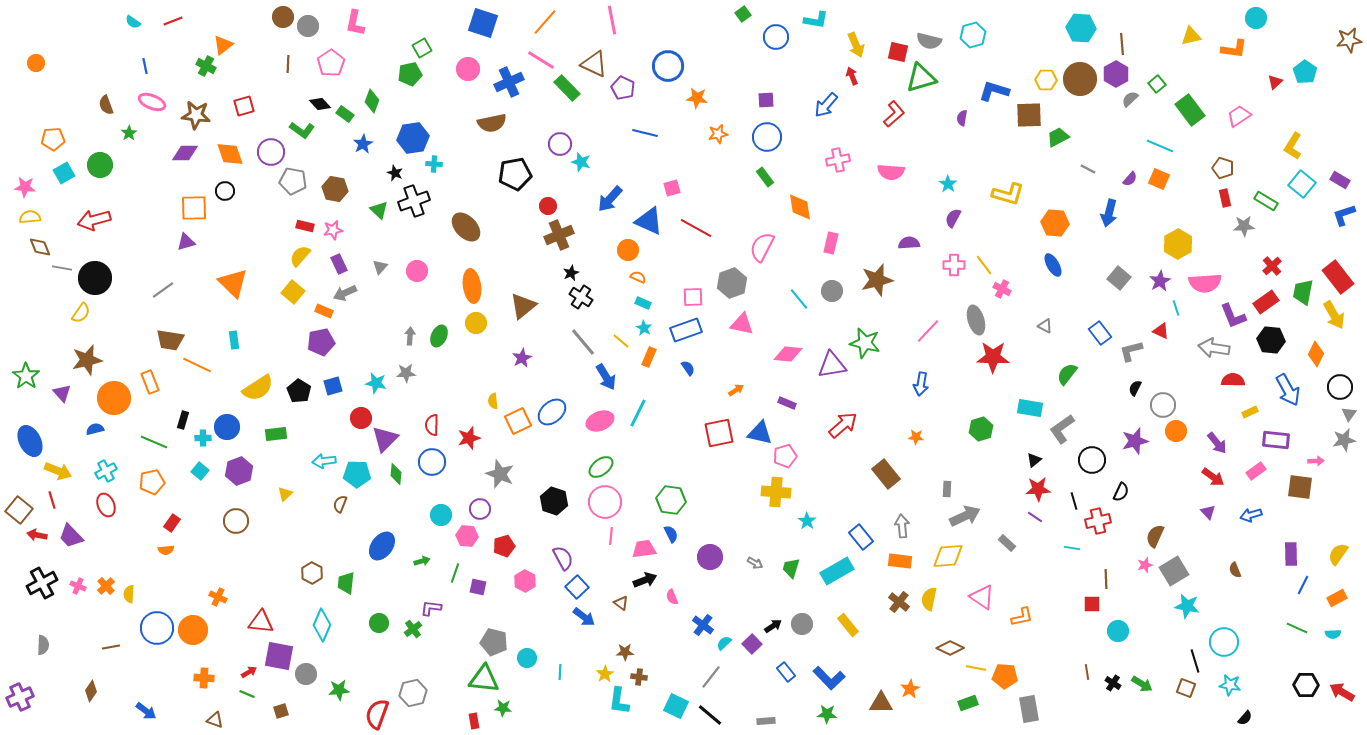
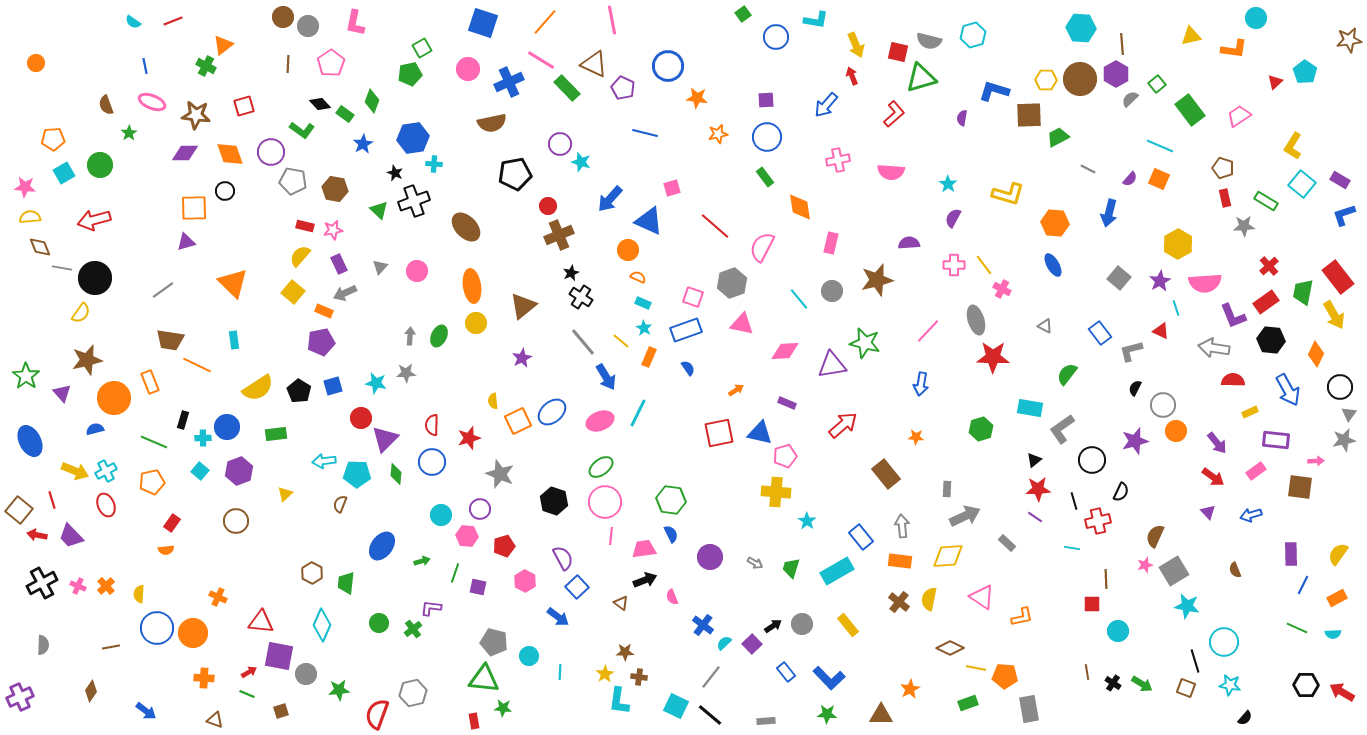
red line at (696, 228): moved 19 px right, 2 px up; rotated 12 degrees clockwise
red cross at (1272, 266): moved 3 px left
pink square at (693, 297): rotated 20 degrees clockwise
pink diamond at (788, 354): moved 3 px left, 3 px up; rotated 8 degrees counterclockwise
yellow arrow at (58, 471): moved 17 px right
yellow semicircle at (129, 594): moved 10 px right
blue arrow at (584, 617): moved 26 px left
orange circle at (193, 630): moved 3 px down
cyan circle at (527, 658): moved 2 px right, 2 px up
brown triangle at (881, 703): moved 12 px down
